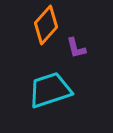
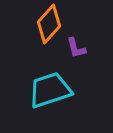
orange diamond: moved 3 px right, 1 px up
